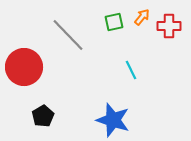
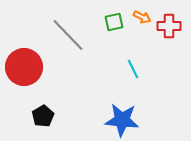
orange arrow: rotated 78 degrees clockwise
cyan line: moved 2 px right, 1 px up
blue star: moved 9 px right; rotated 12 degrees counterclockwise
